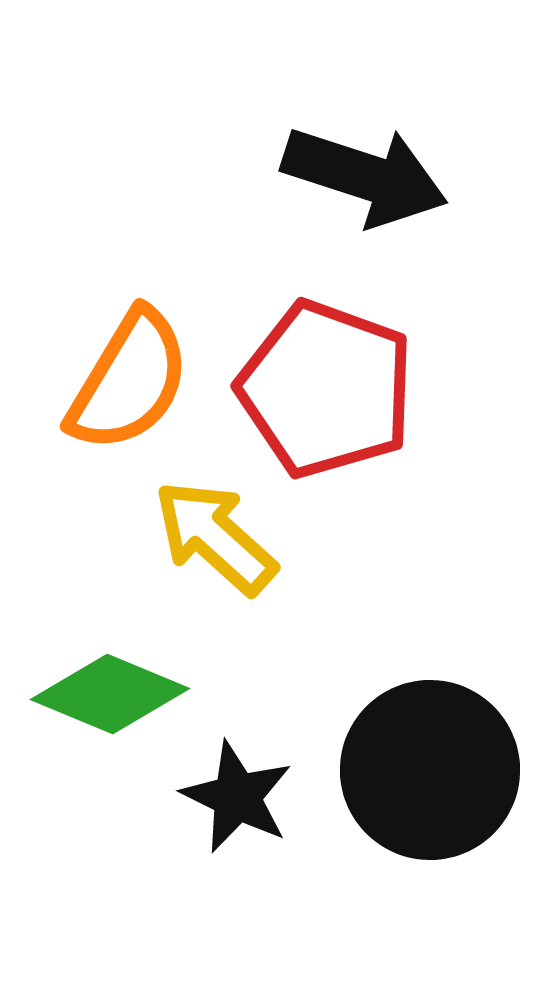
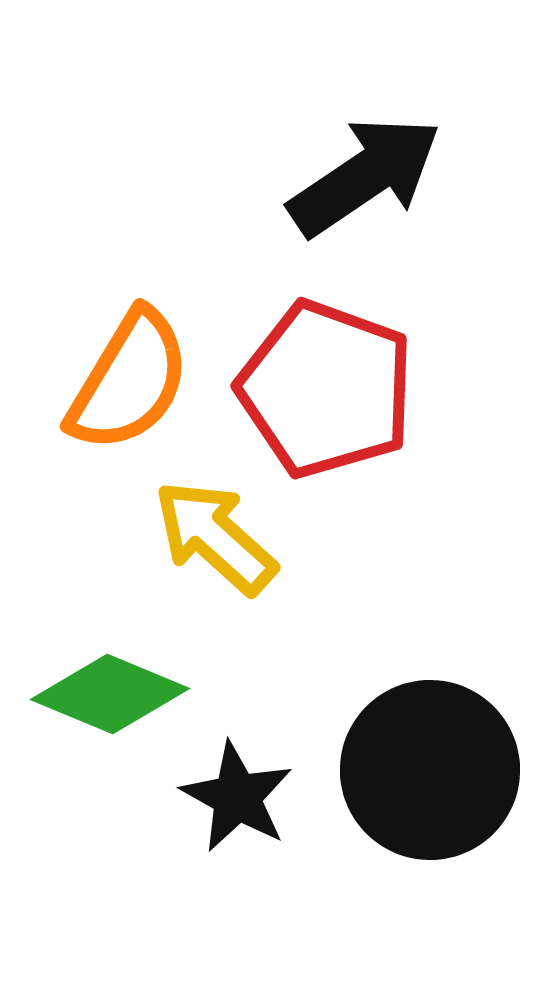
black arrow: rotated 52 degrees counterclockwise
black star: rotated 3 degrees clockwise
